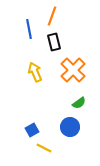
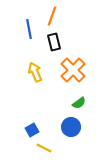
blue circle: moved 1 px right
